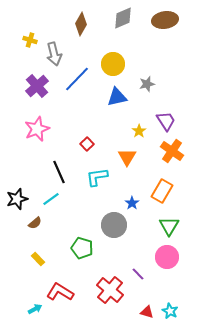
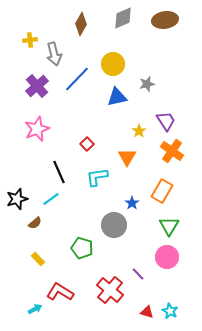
yellow cross: rotated 24 degrees counterclockwise
